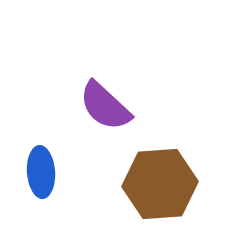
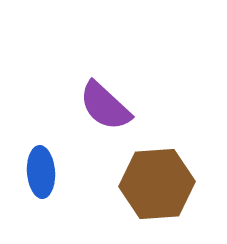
brown hexagon: moved 3 px left
